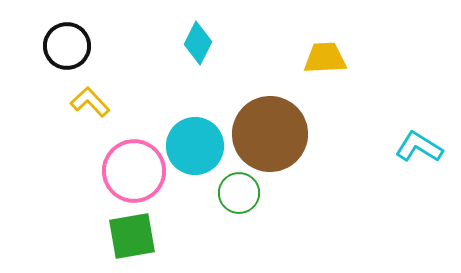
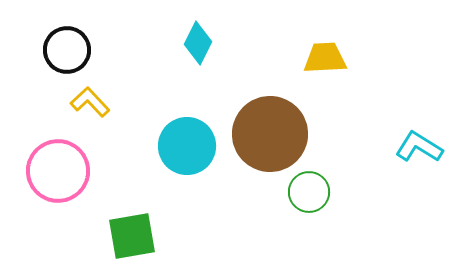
black circle: moved 4 px down
cyan circle: moved 8 px left
pink circle: moved 76 px left
green circle: moved 70 px right, 1 px up
